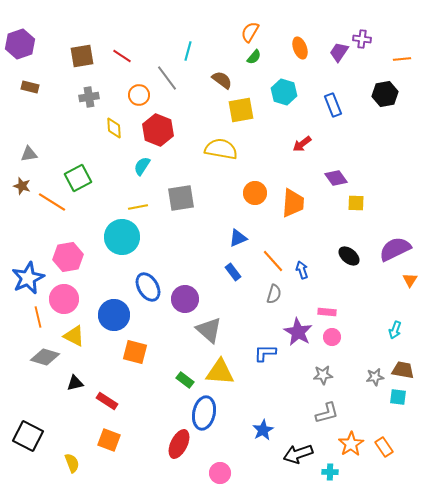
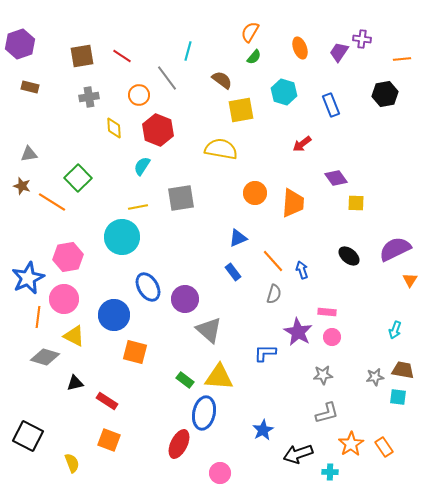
blue rectangle at (333, 105): moved 2 px left
green square at (78, 178): rotated 16 degrees counterclockwise
orange line at (38, 317): rotated 20 degrees clockwise
yellow triangle at (220, 372): moved 1 px left, 5 px down
